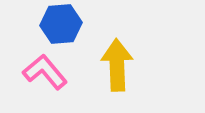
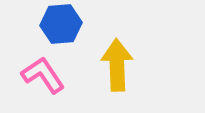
pink L-shape: moved 2 px left, 3 px down; rotated 6 degrees clockwise
